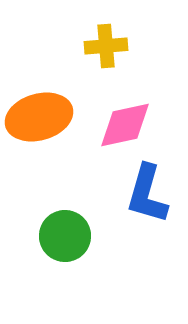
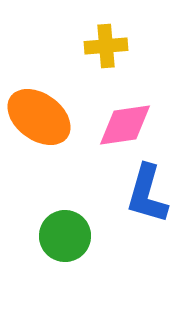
orange ellipse: rotated 52 degrees clockwise
pink diamond: rotated 4 degrees clockwise
